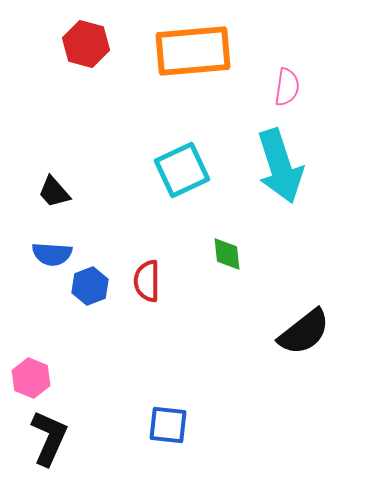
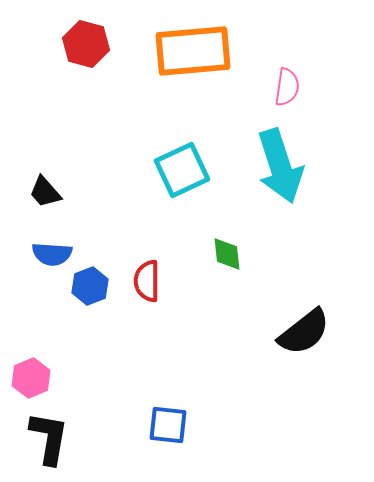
black trapezoid: moved 9 px left
pink hexagon: rotated 15 degrees clockwise
black L-shape: rotated 14 degrees counterclockwise
